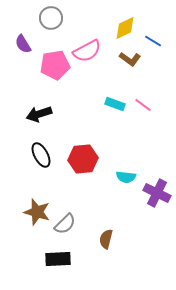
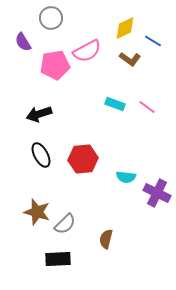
purple semicircle: moved 2 px up
pink line: moved 4 px right, 2 px down
